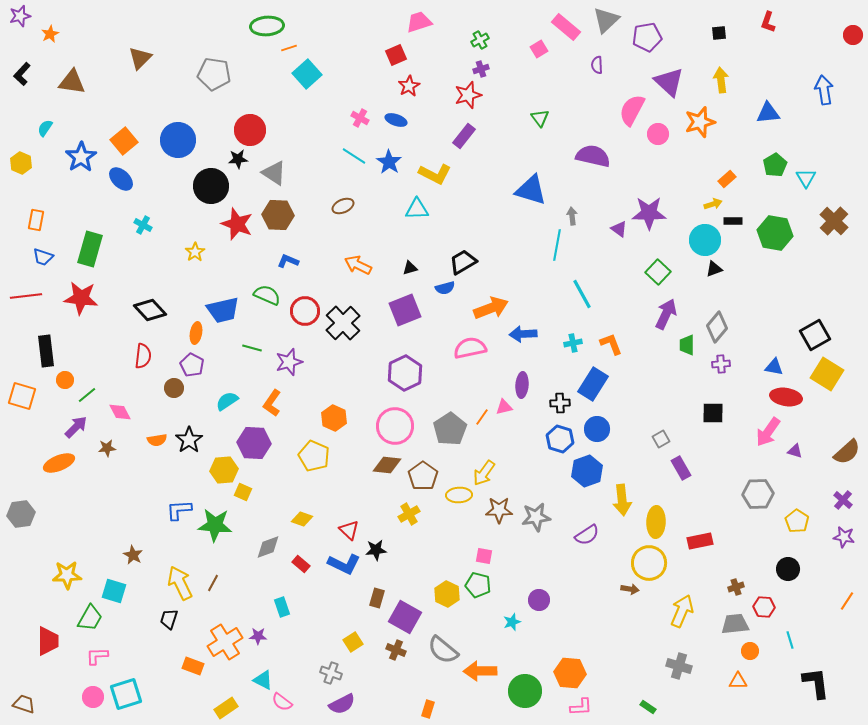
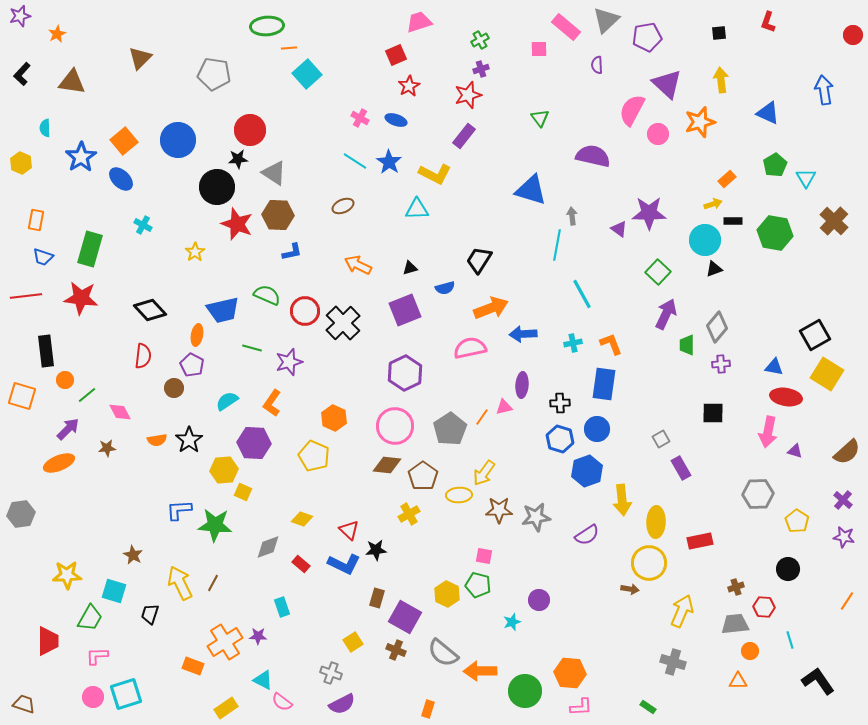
orange star at (50, 34): moved 7 px right
orange line at (289, 48): rotated 14 degrees clockwise
pink square at (539, 49): rotated 30 degrees clockwise
purple triangle at (669, 82): moved 2 px left, 2 px down
blue triangle at (768, 113): rotated 30 degrees clockwise
cyan semicircle at (45, 128): rotated 36 degrees counterclockwise
cyan line at (354, 156): moved 1 px right, 5 px down
black circle at (211, 186): moved 6 px right, 1 px down
blue L-shape at (288, 261): moved 4 px right, 9 px up; rotated 145 degrees clockwise
black trapezoid at (463, 262): moved 16 px right, 2 px up; rotated 28 degrees counterclockwise
orange ellipse at (196, 333): moved 1 px right, 2 px down
blue rectangle at (593, 384): moved 11 px right; rotated 24 degrees counterclockwise
purple arrow at (76, 427): moved 8 px left, 2 px down
pink arrow at (768, 432): rotated 24 degrees counterclockwise
black trapezoid at (169, 619): moved 19 px left, 5 px up
gray semicircle at (443, 650): moved 3 px down
gray cross at (679, 666): moved 6 px left, 4 px up
black L-shape at (816, 683): moved 2 px right, 2 px up; rotated 28 degrees counterclockwise
